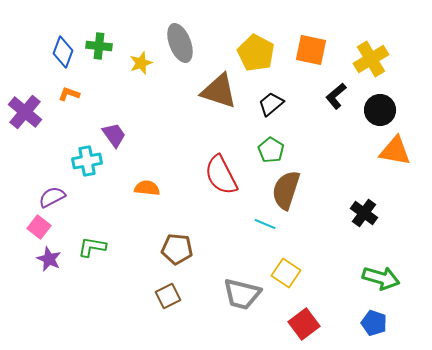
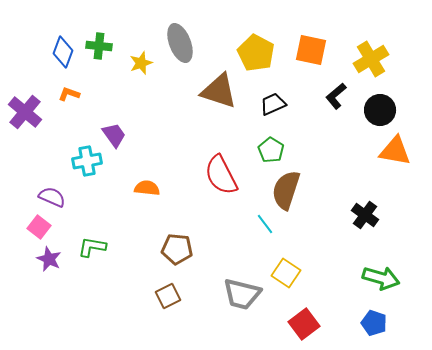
black trapezoid: moved 2 px right; rotated 16 degrees clockwise
purple semicircle: rotated 52 degrees clockwise
black cross: moved 1 px right, 2 px down
cyan line: rotated 30 degrees clockwise
